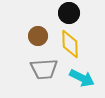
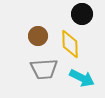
black circle: moved 13 px right, 1 px down
